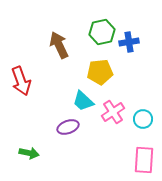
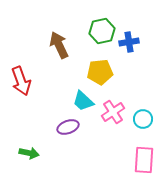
green hexagon: moved 1 px up
